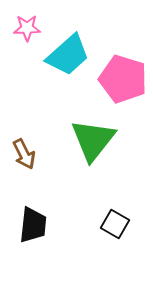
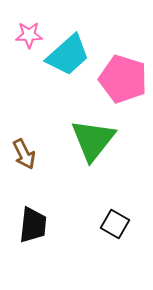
pink star: moved 2 px right, 7 px down
